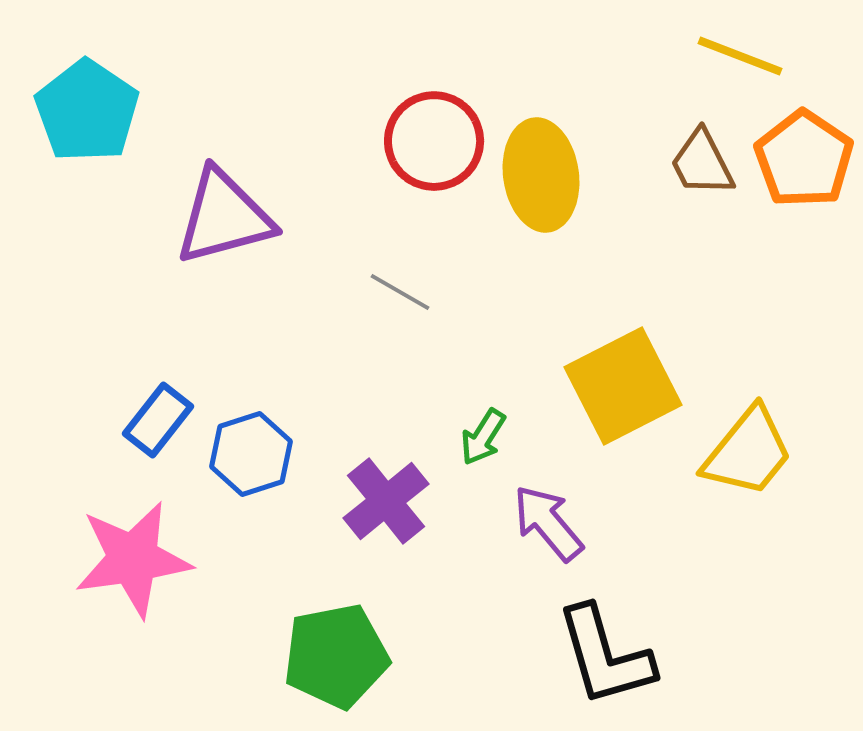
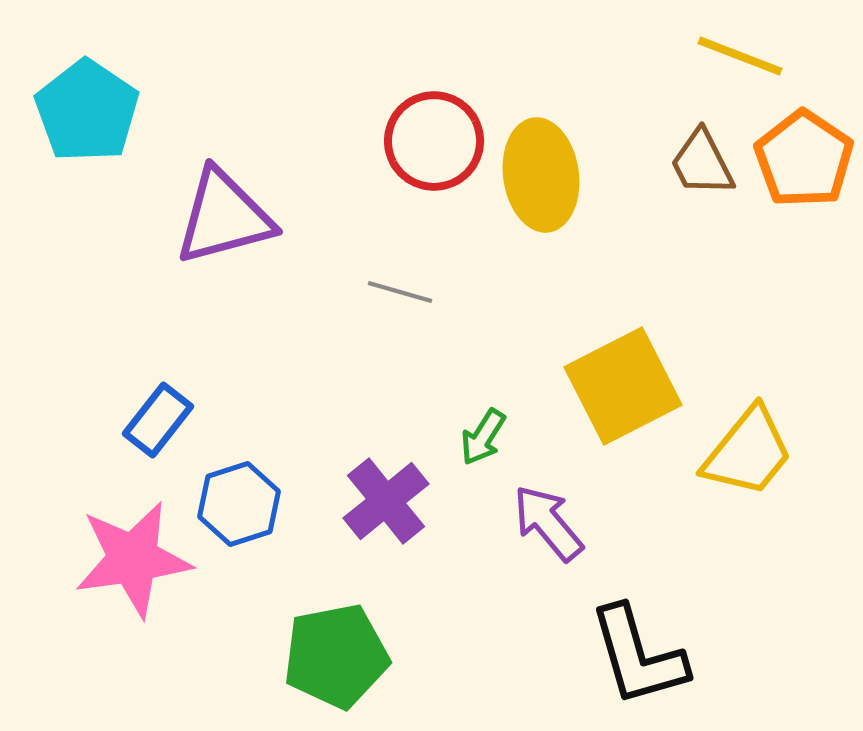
gray line: rotated 14 degrees counterclockwise
blue hexagon: moved 12 px left, 50 px down
black L-shape: moved 33 px right
